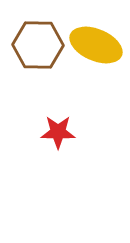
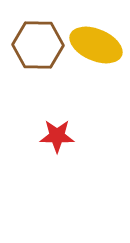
red star: moved 1 px left, 4 px down
